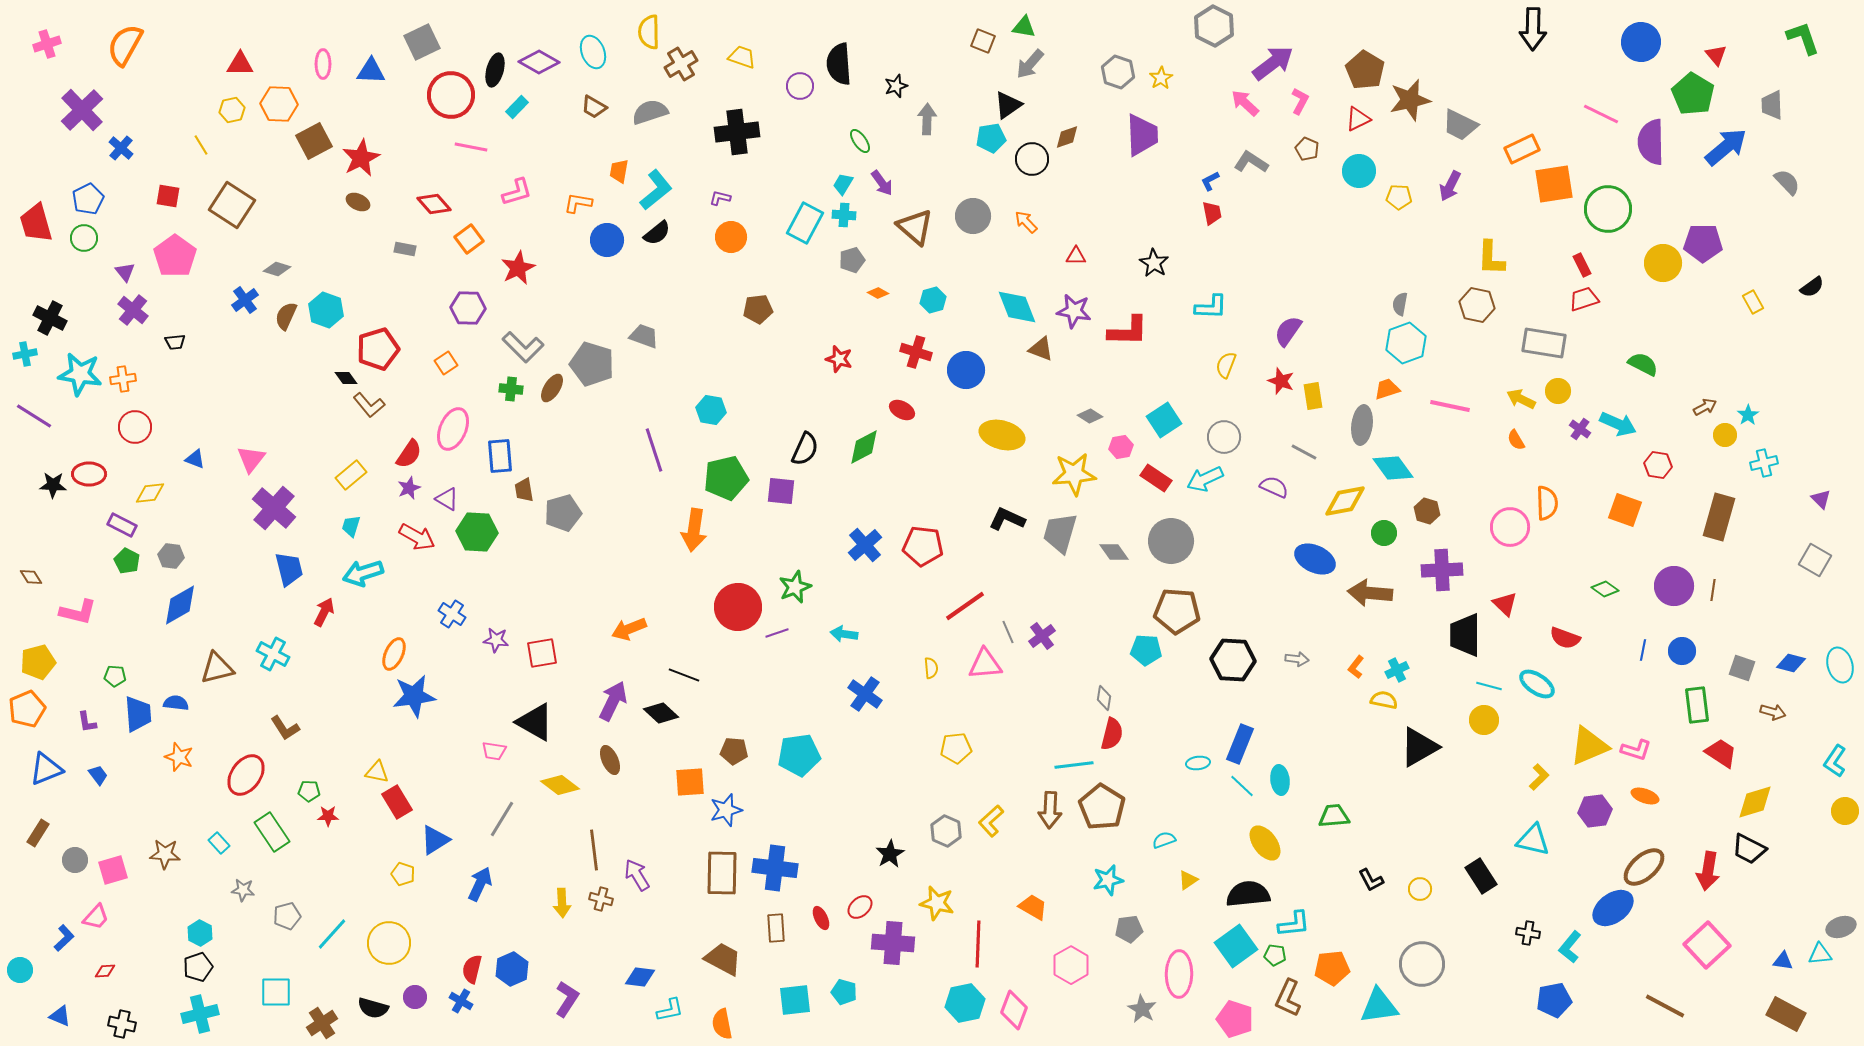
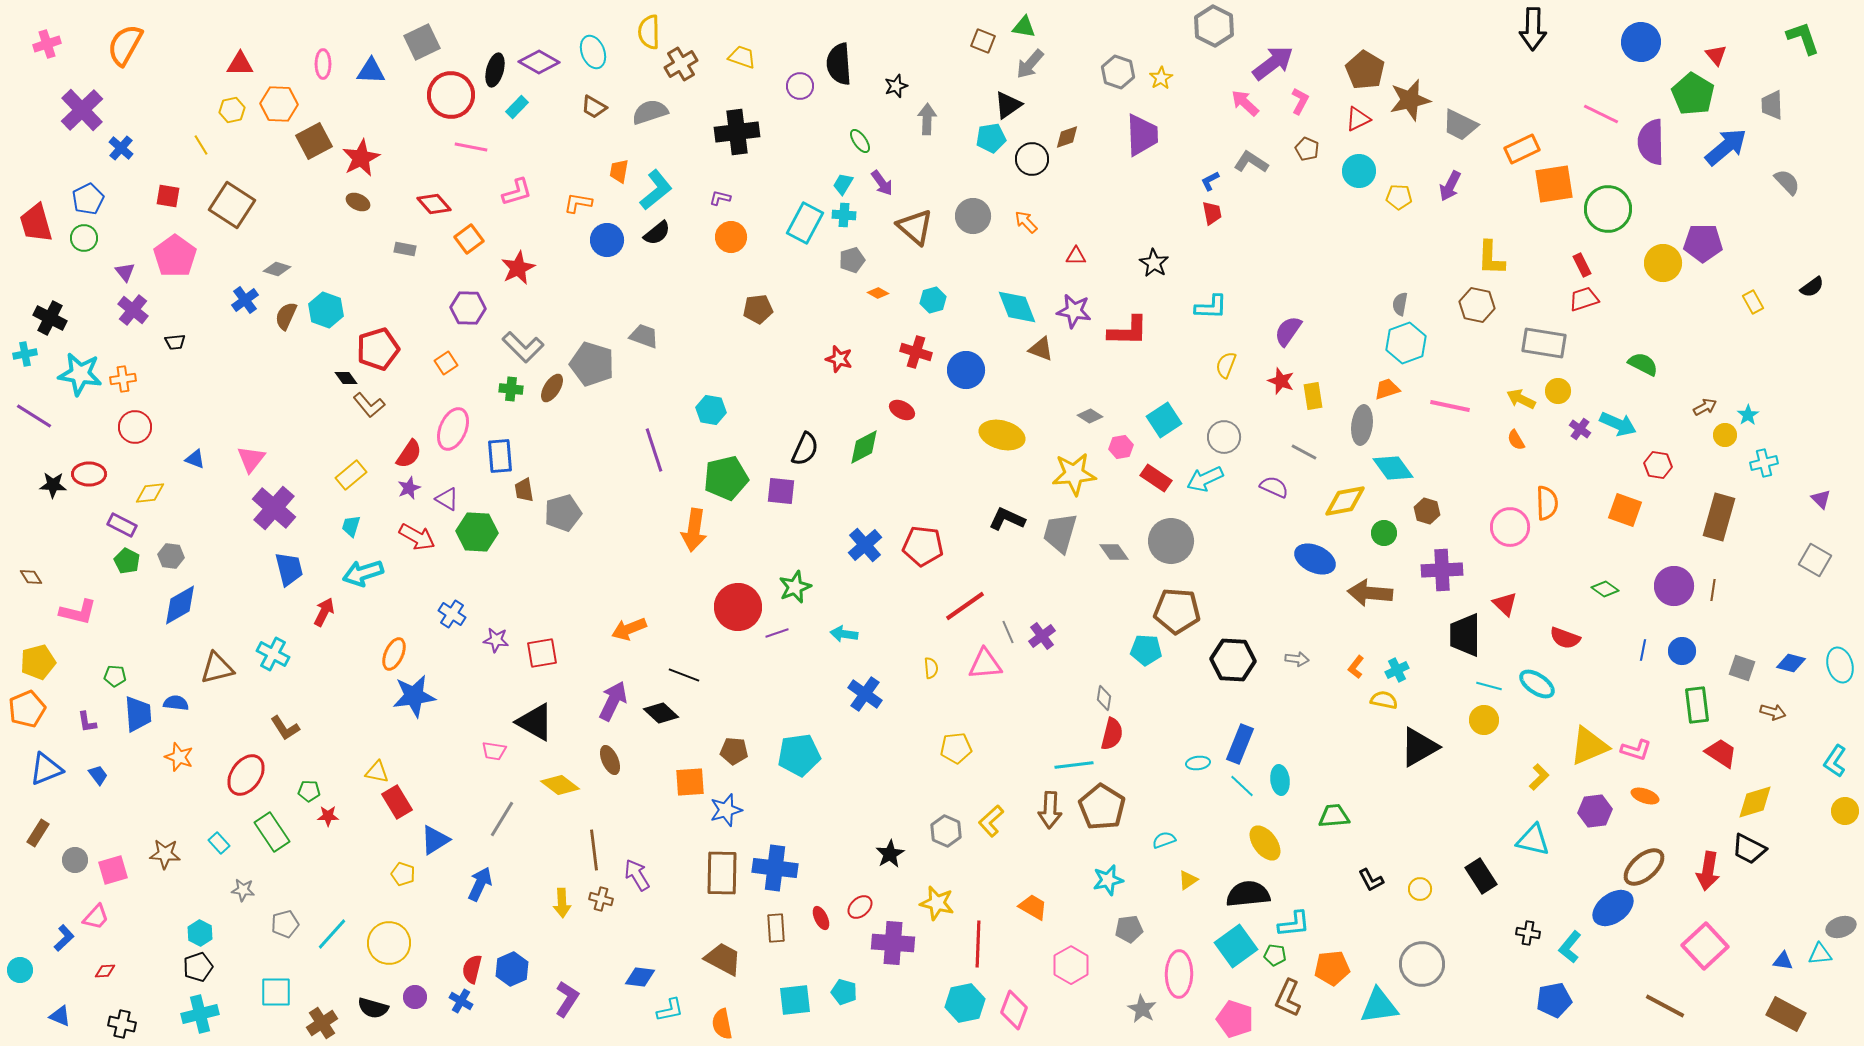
gray pentagon at (287, 916): moved 2 px left, 8 px down
pink square at (1707, 945): moved 2 px left, 1 px down
